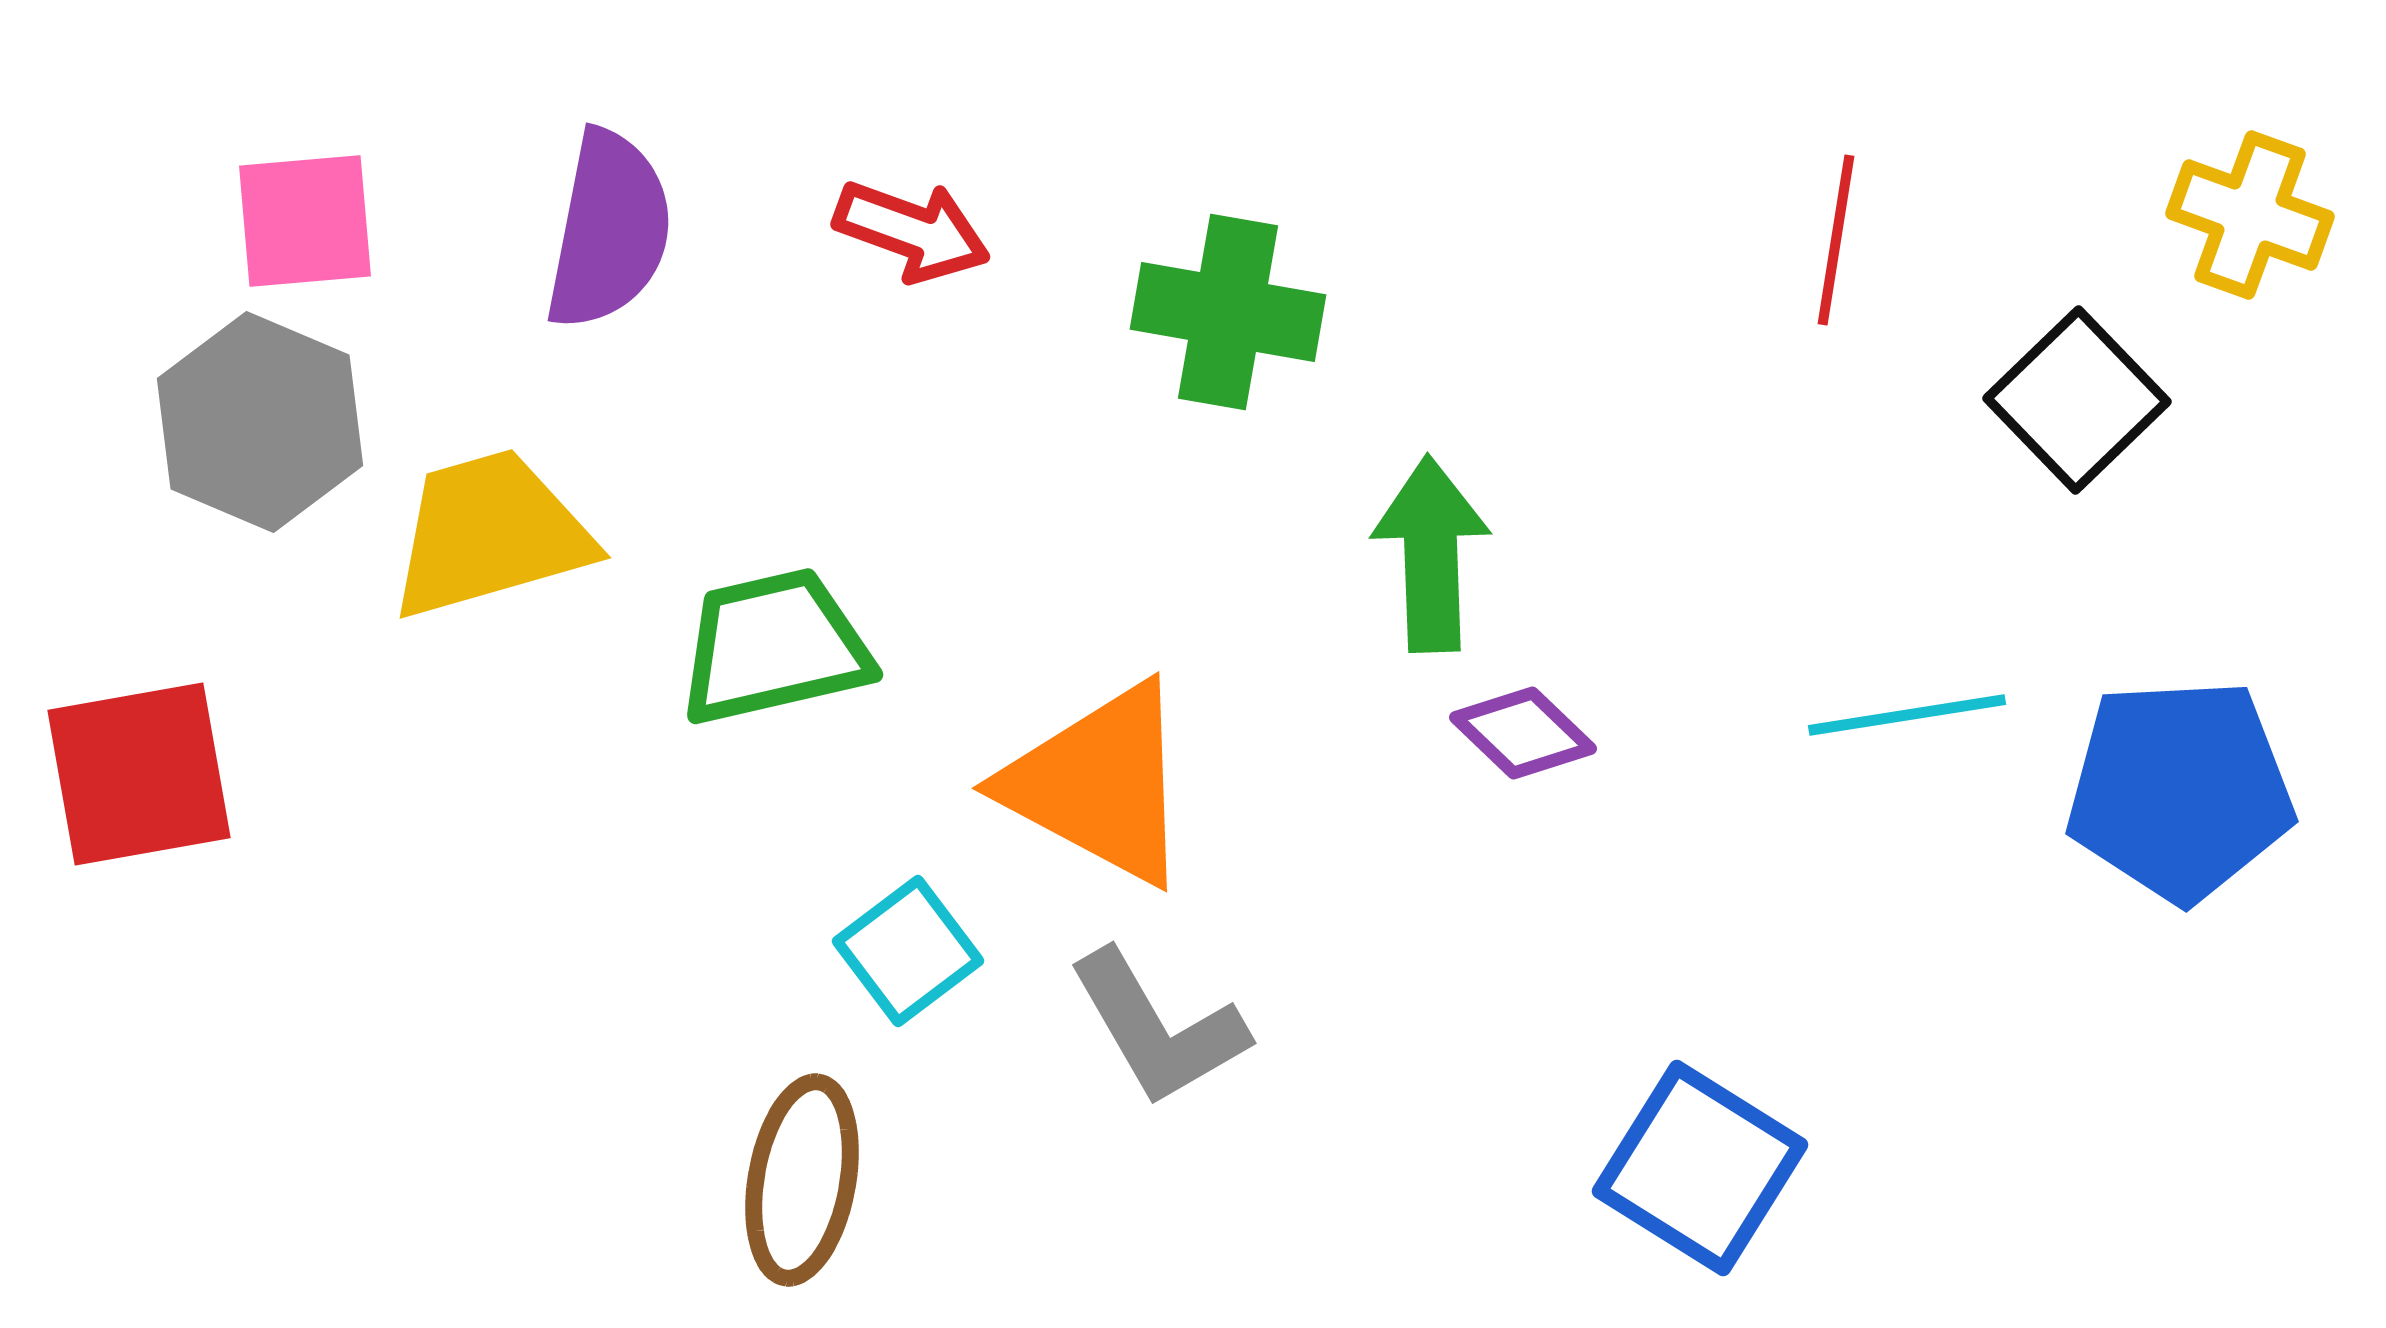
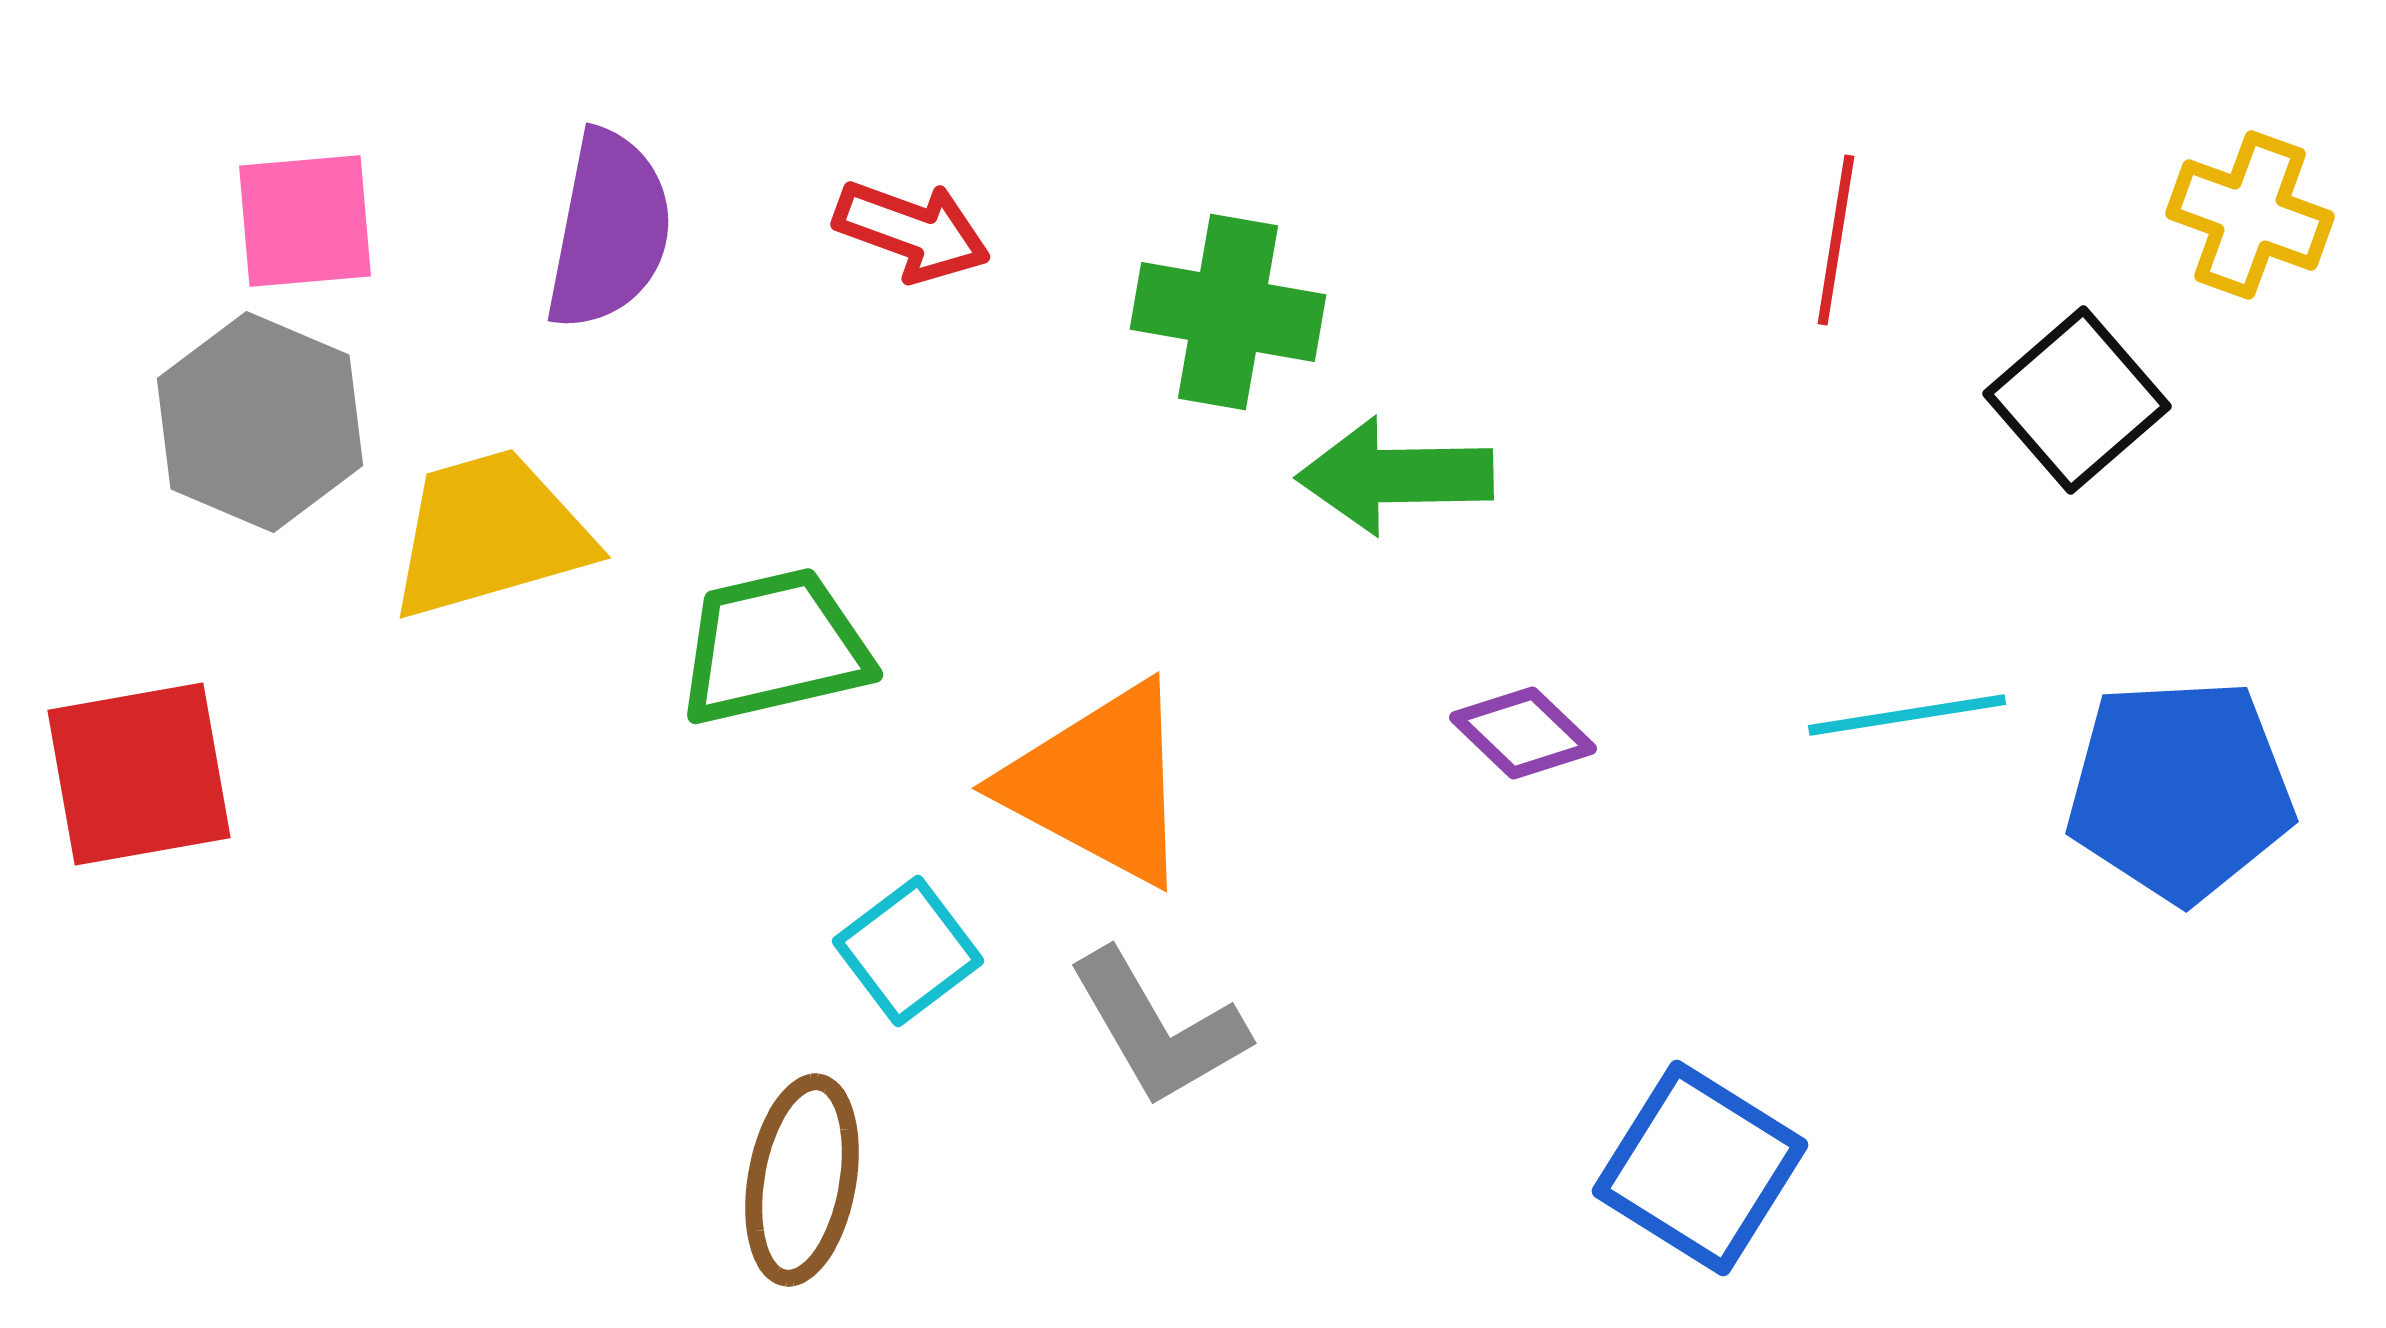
black square: rotated 3 degrees clockwise
green arrow: moved 36 px left, 78 px up; rotated 89 degrees counterclockwise
